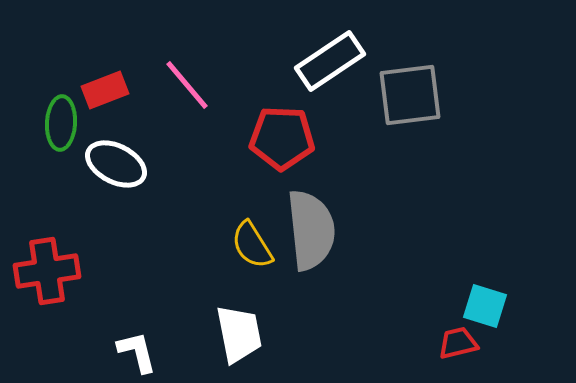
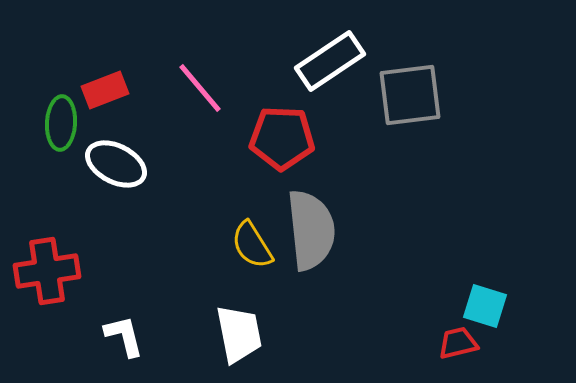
pink line: moved 13 px right, 3 px down
white L-shape: moved 13 px left, 16 px up
